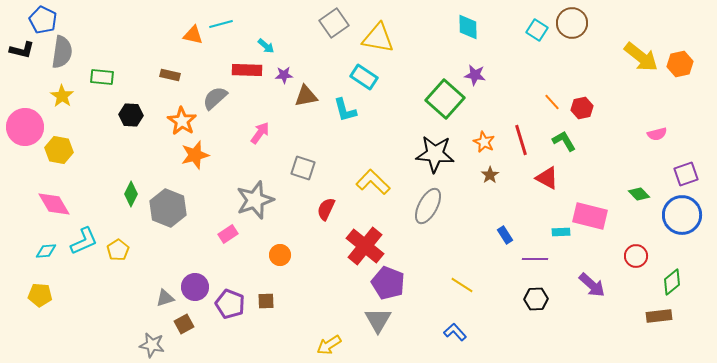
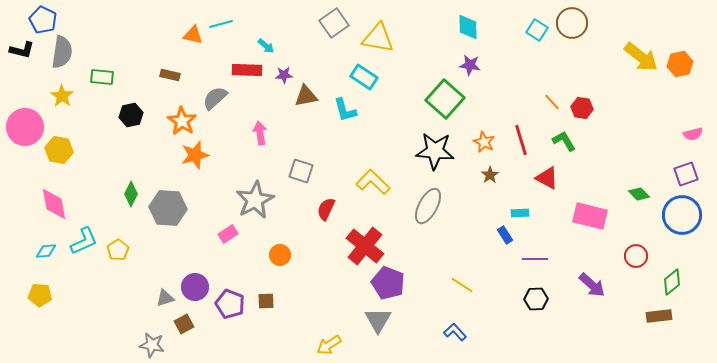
purple star at (475, 75): moved 5 px left, 10 px up
red hexagon at (582, 108): rotated 20 degrees clockwise
black hexagon at (131, 115): rotated 15 degrees counterclockwise
pink arrow at (260, 133): rotated 45 degrees counterclockwise
pink semicircle at (657, 134): moved 36 px right
black star at (435, 154): moved 3 px up
gray square at (303, 168): moved 2 px left, 3 px down
gray star at (255, 200): rotated 9 degrees counterclockwise
pink diamond at (54, 204): rotated 20 degrees clockwise
gray hexagon at (168, 208): rotated 18 degrees counterclockwise
cyan rectangle at (561, 232): moved 41 px left, 19 px up
